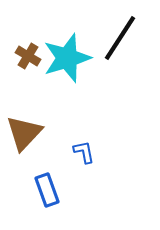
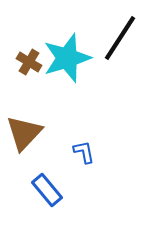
brown cross: moved 1 px right, 6 px down
blue rectangle: rotated 20 degrees counterclockwise
